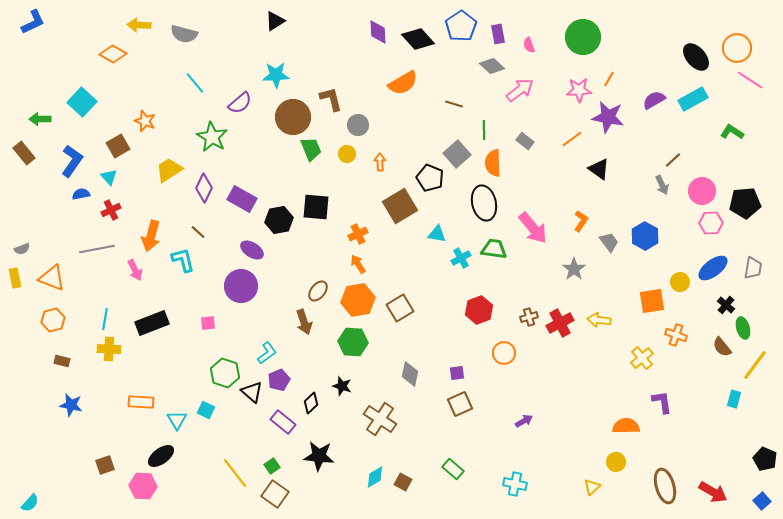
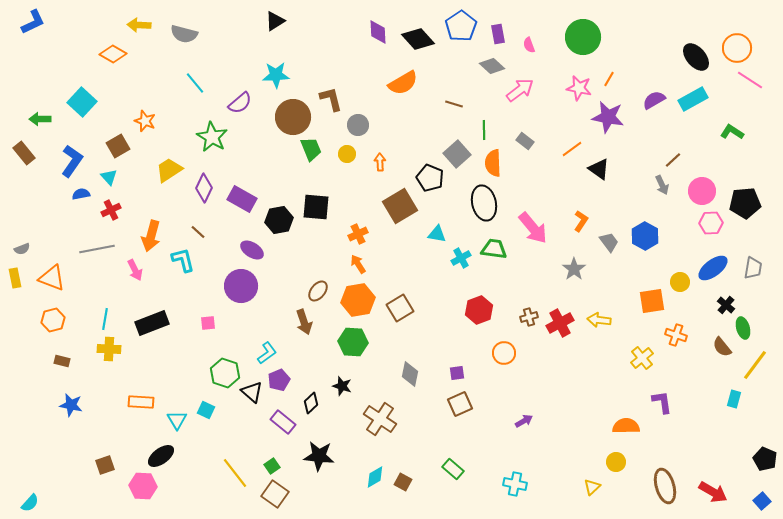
pink star at (579, 90): moved 2 px up; rotated 15 degrees clockwise
orange line at (572, 139): moved 10 px down
